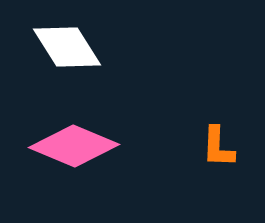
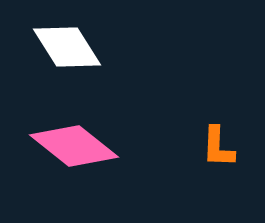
pink diamond: rotated 16 degrees clockwise
